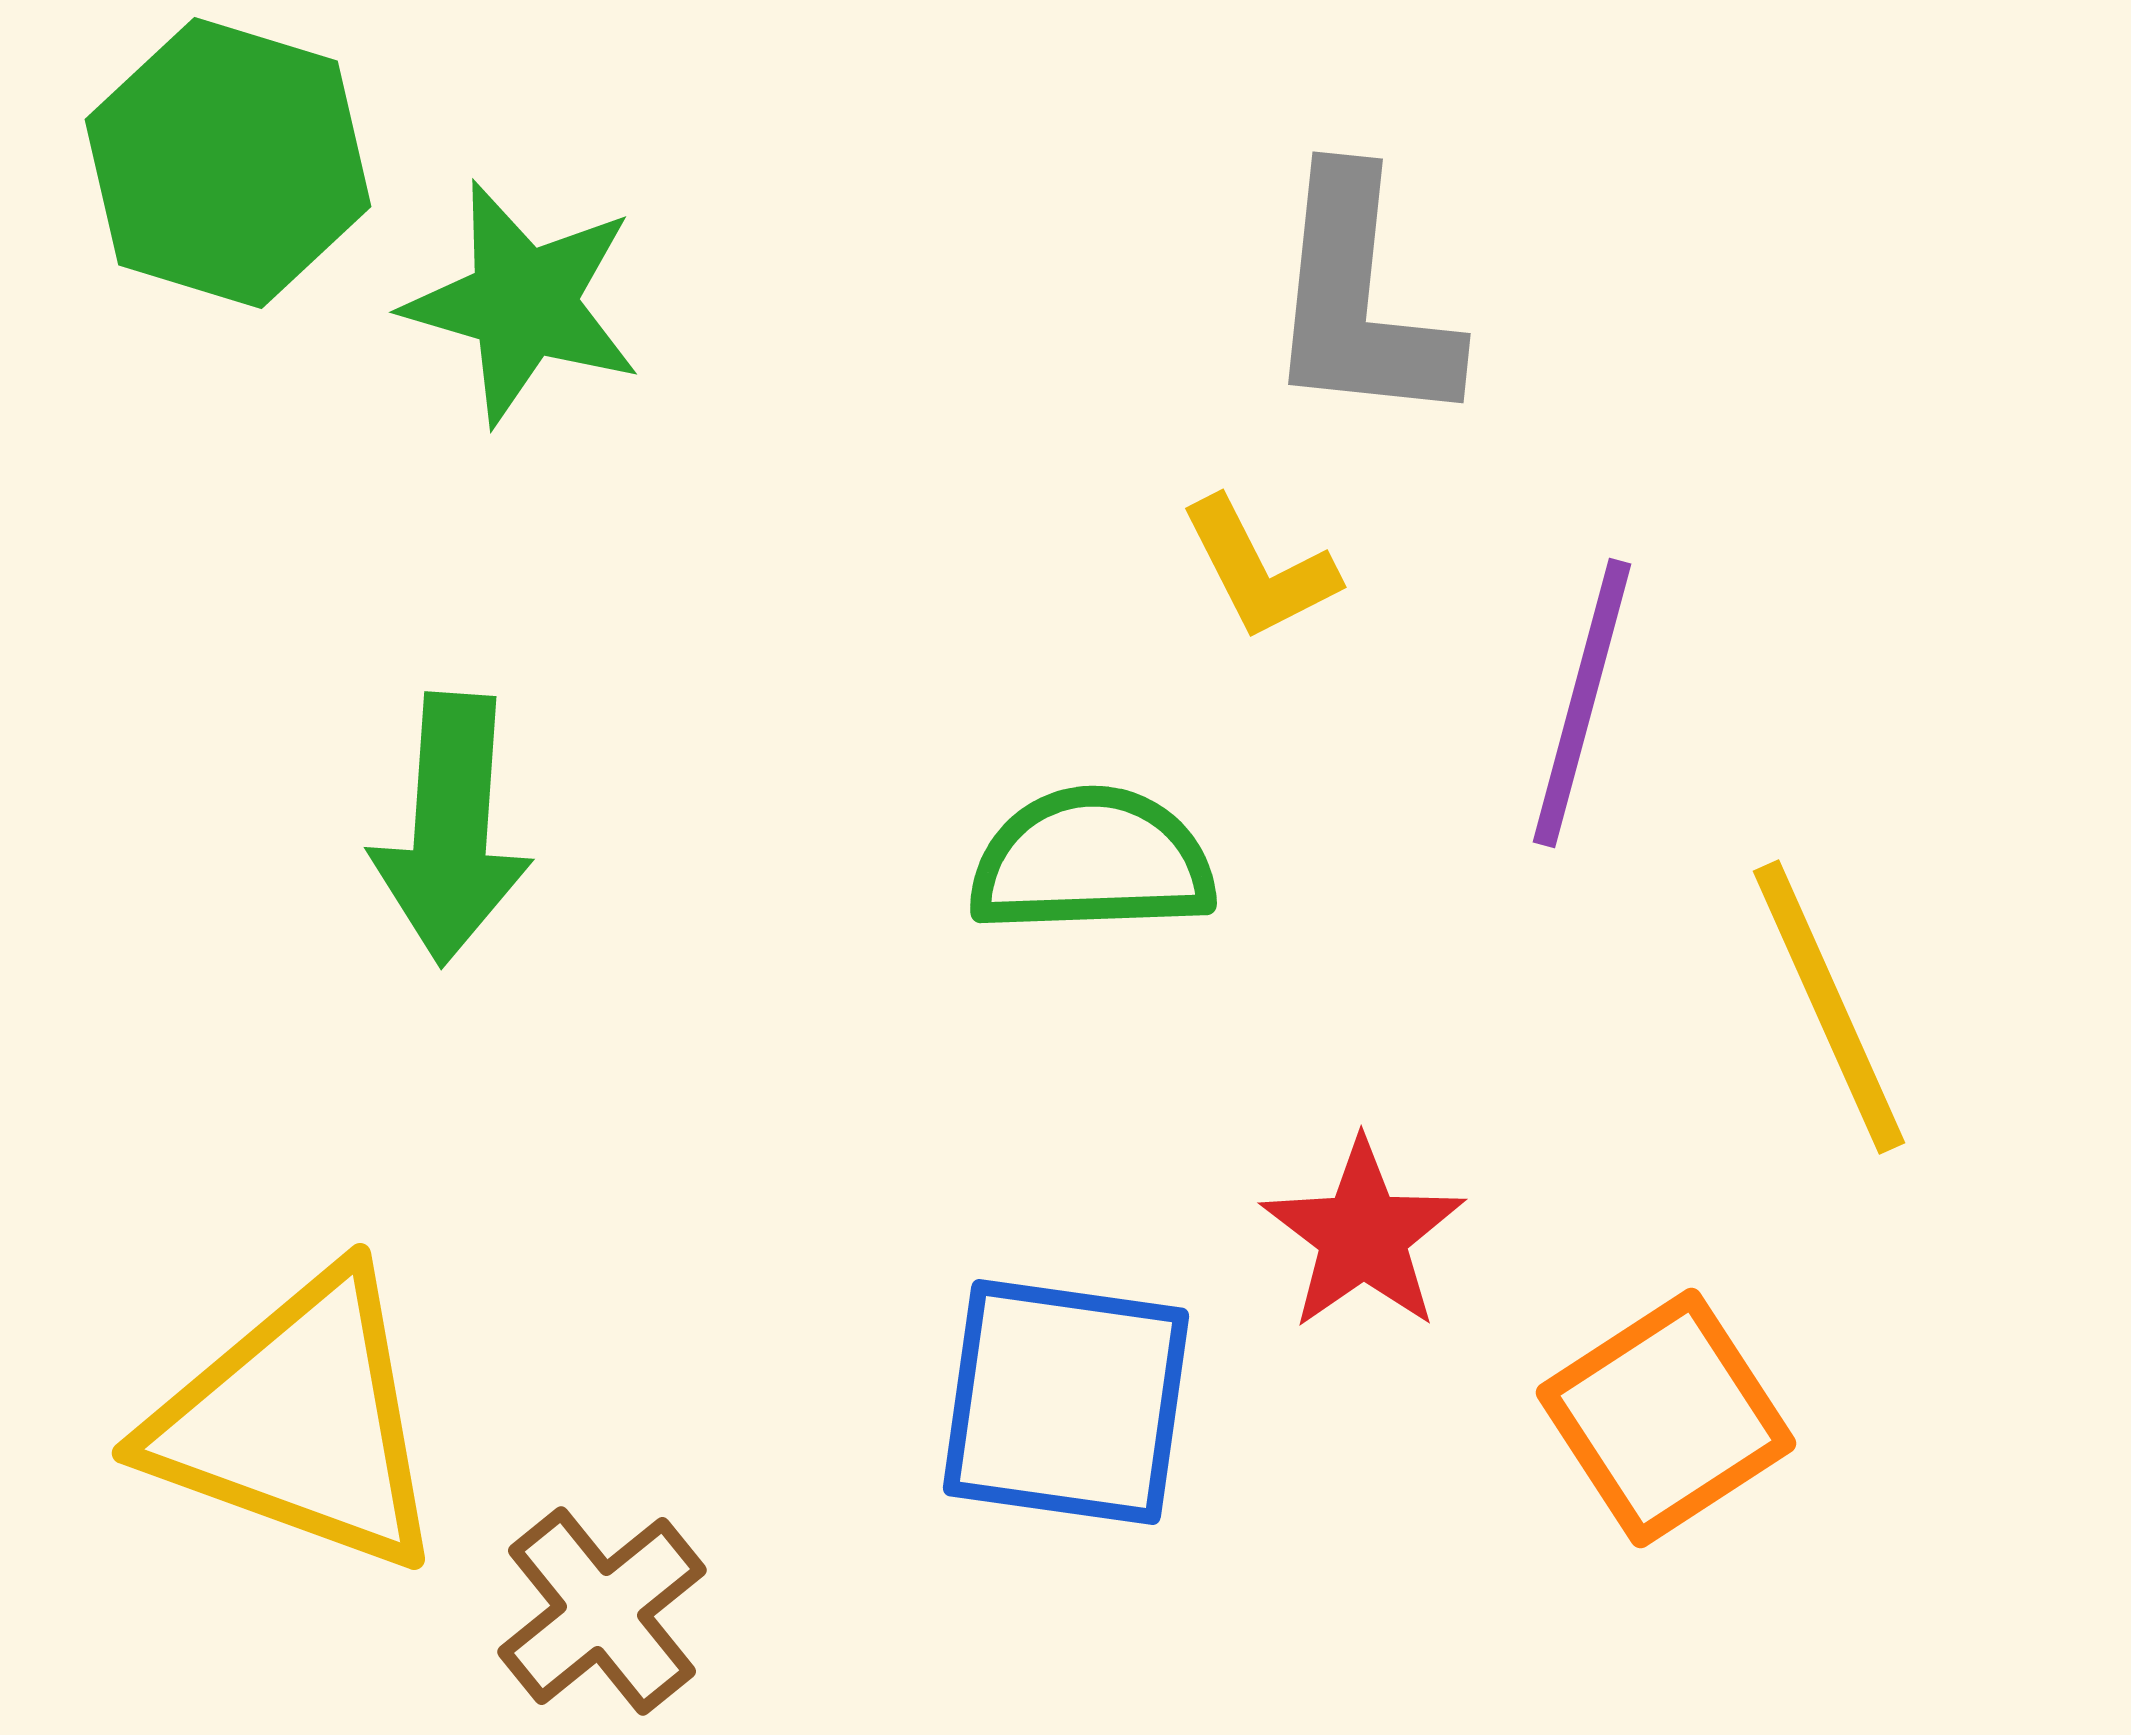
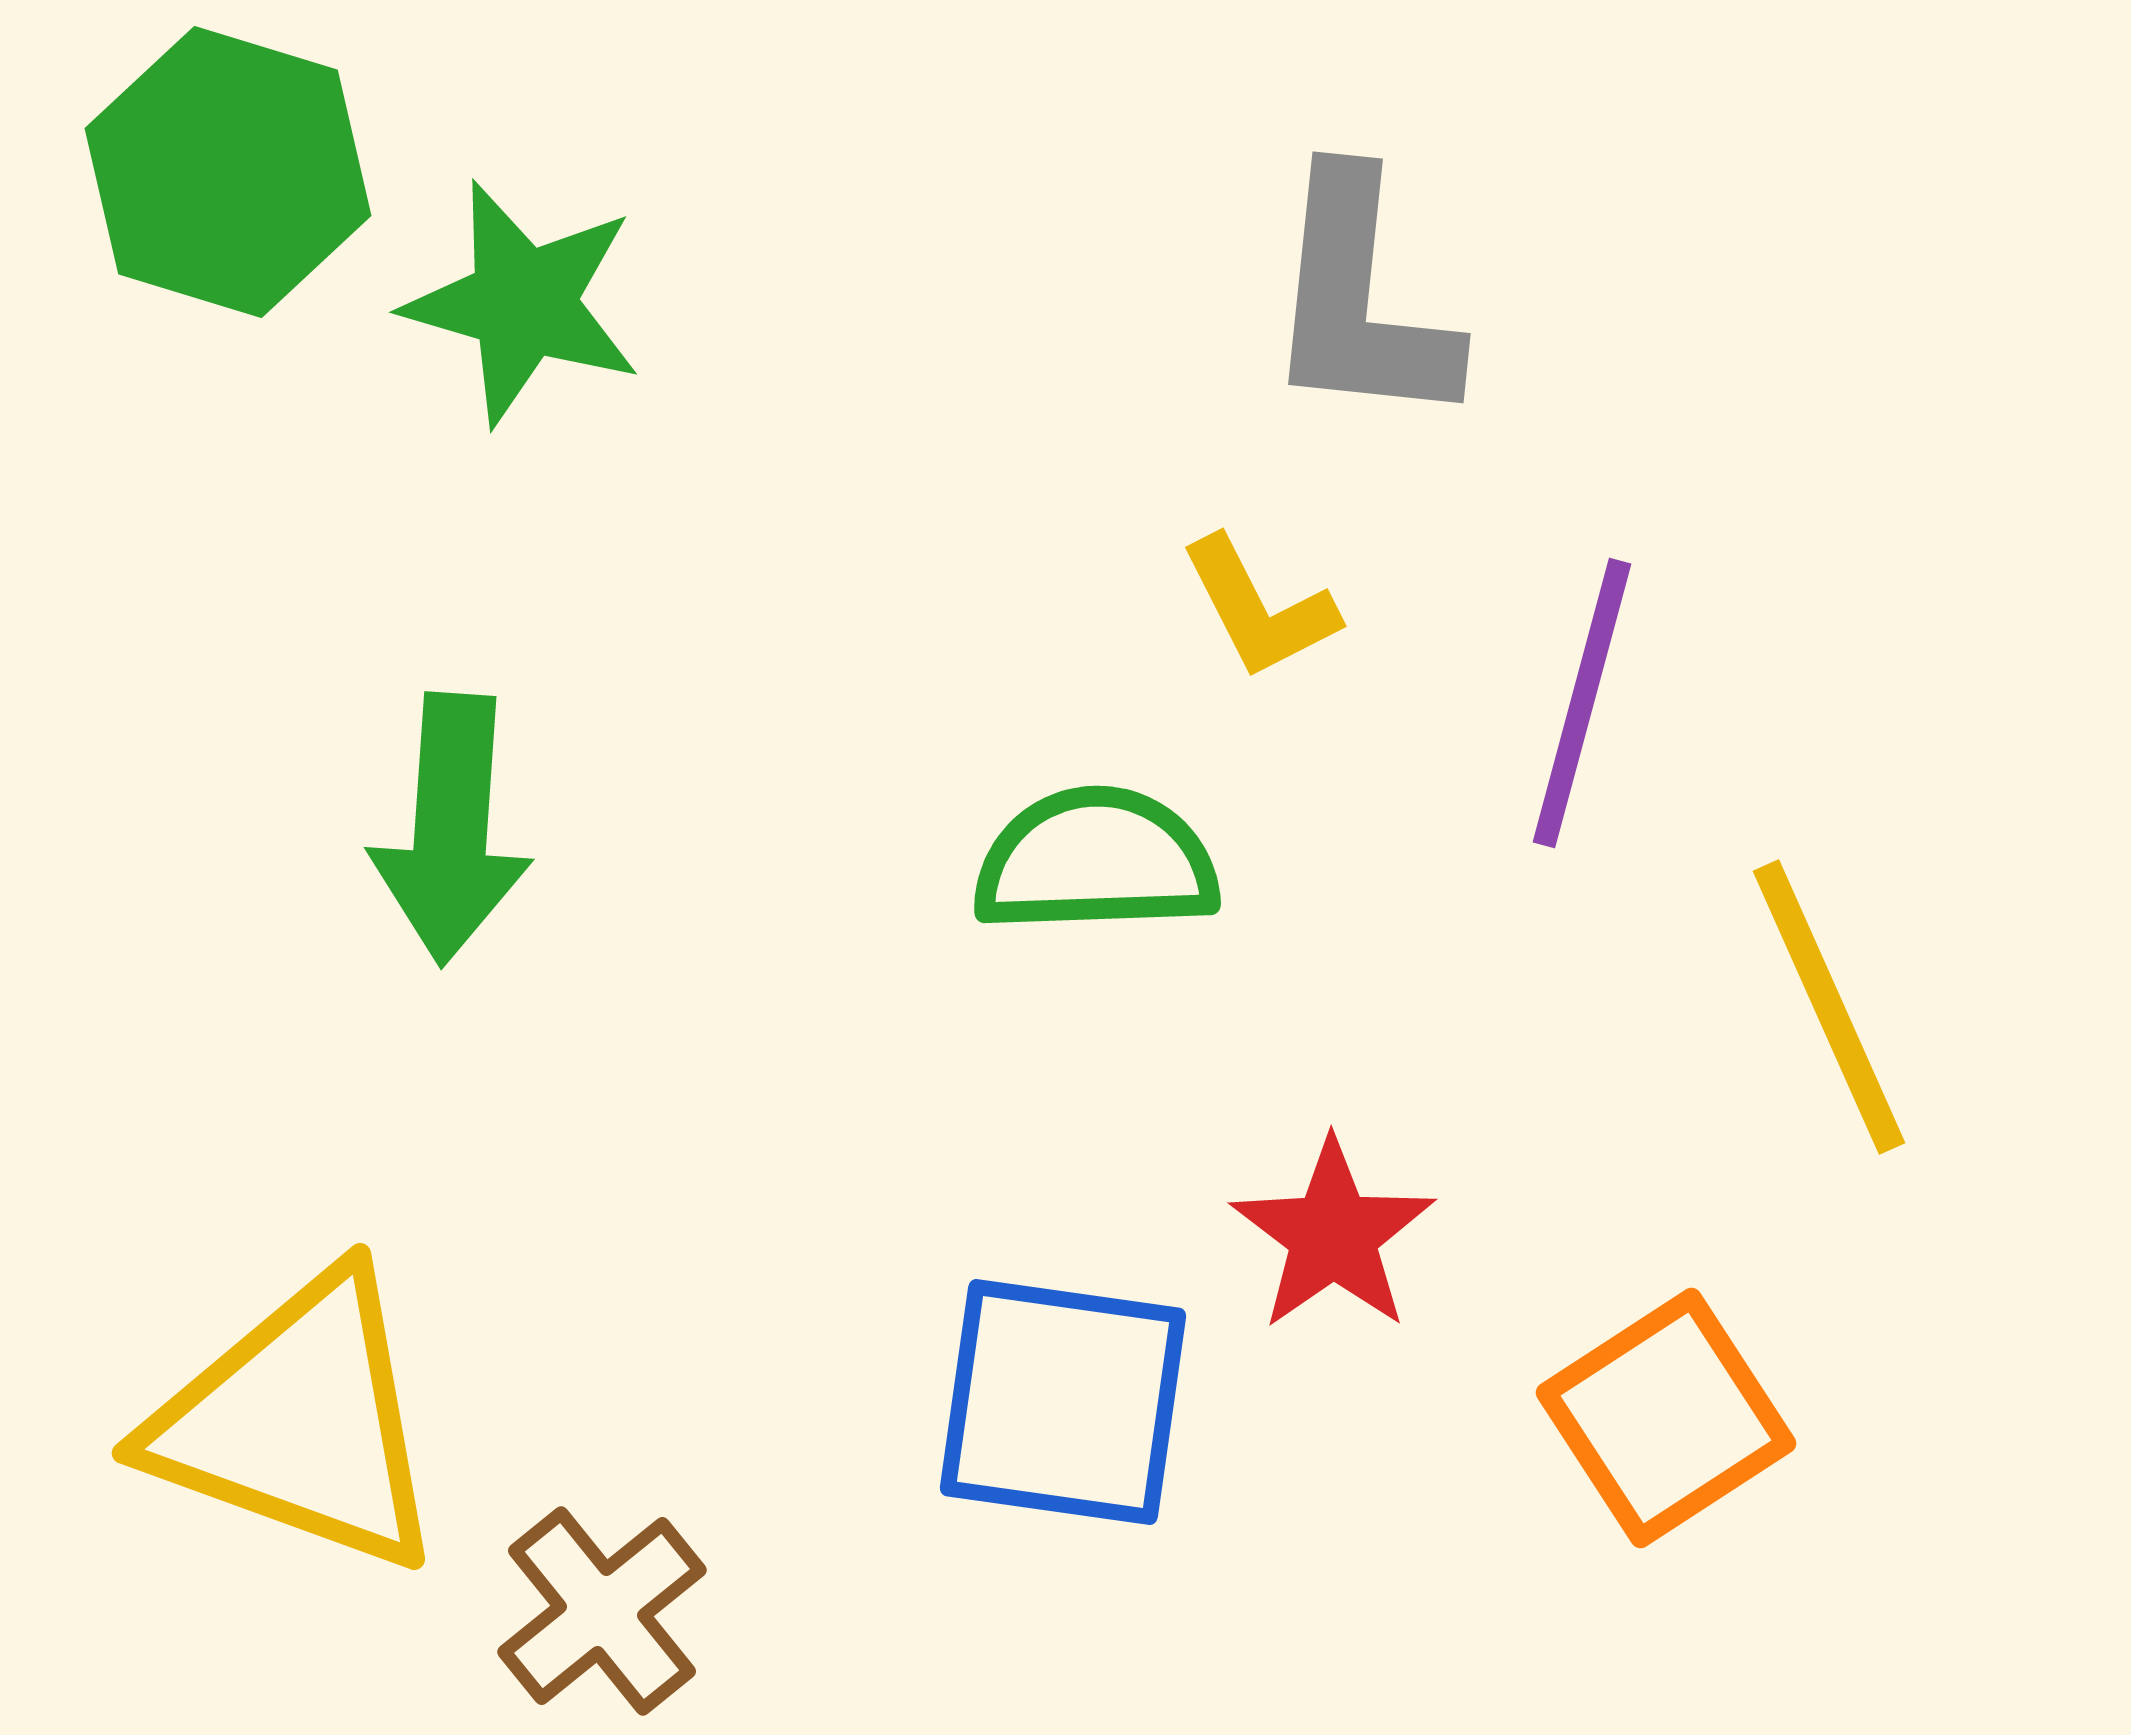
green hexagon: moved 9 px down
yellow L-shape: moved 39 px down
green semicircle: moved 4 px right
red star: moved 30 px left
blue square: moved 3 px left
